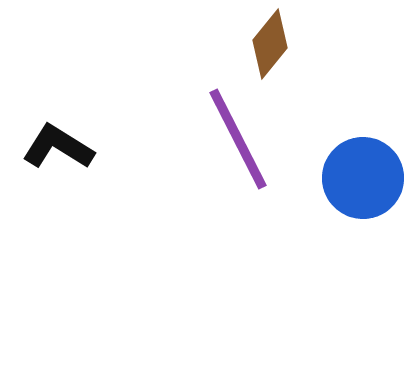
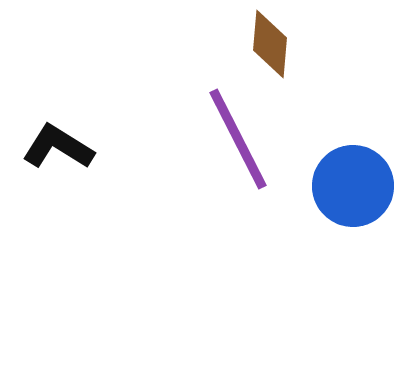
brown diamond: rotated 34 degrees counterclockwise
blue circle: moved 10 px left, 8 px down
